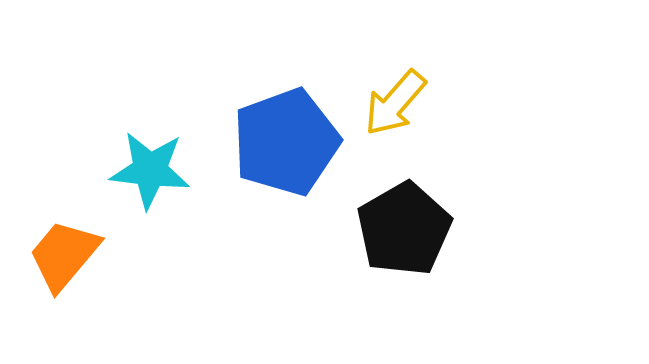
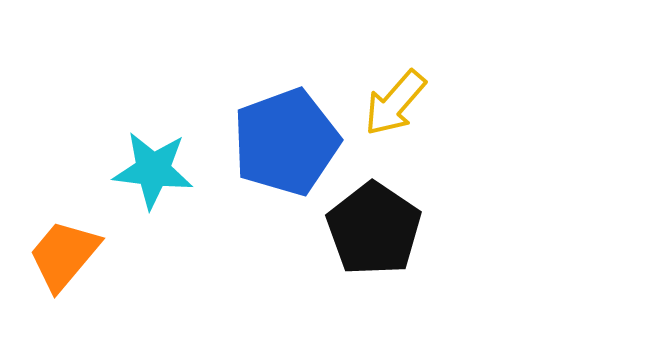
cyan star: moved 3 px right
black pentagon: moved 30 px left; rotated 8 degrees counterclockwise
